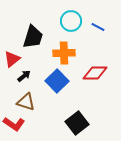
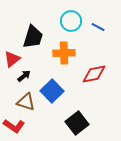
red diamond: moved 1 px left, 1 px down; rotated 10 degrees counterclockwise
blue square: moved 5 px left, 10 px down
red L-shape: moved 2 px down
